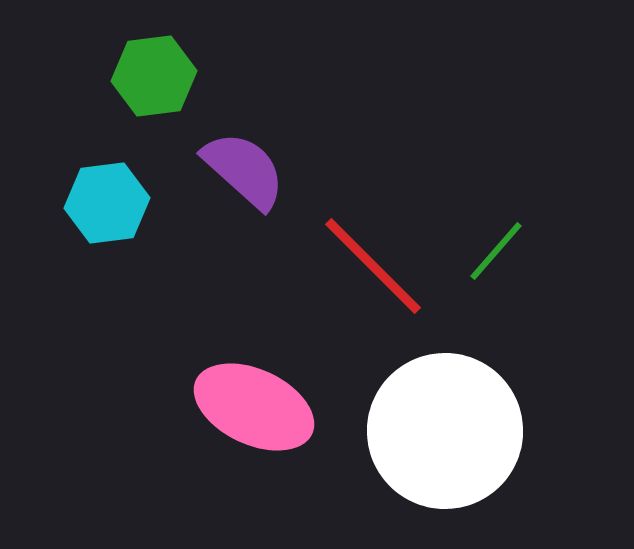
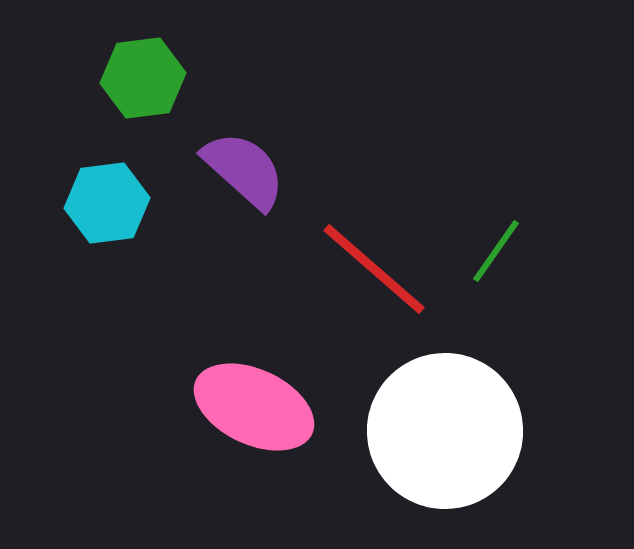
green hexagon: moved 11 px left, 2 px down
green line: rotated 6 degrees counterclockwise
red line: moved 1 px right, 3 px down; rotated 4 degrees counterclockwise
